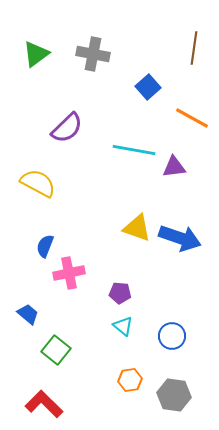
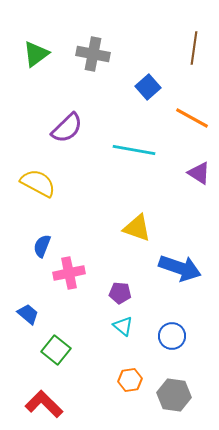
purple triangle: moved 25 px right, 6 px down; rotated 40 degrees clockwise
blue arrow: moved 30 px down
blue semicircle: moved 3 px left
